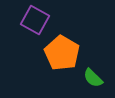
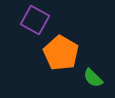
orange pentagon: moved 1 px left
